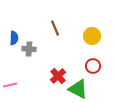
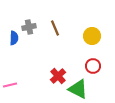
gray cross: moved 22 px up; rotated 16 degrees counterclockwise
